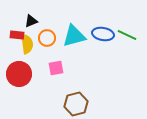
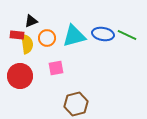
red circle: moved 1 px right, 2 px down
